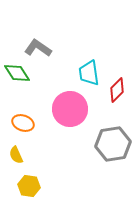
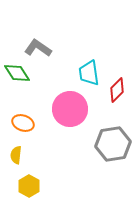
yellow semicircle: rotated 30 degrees clockwise
yellow hexagon: rotated 20 degrees clockwise
